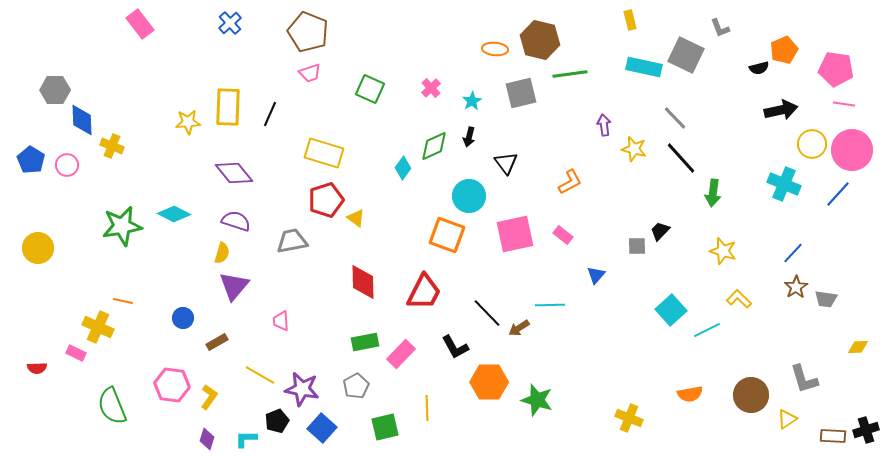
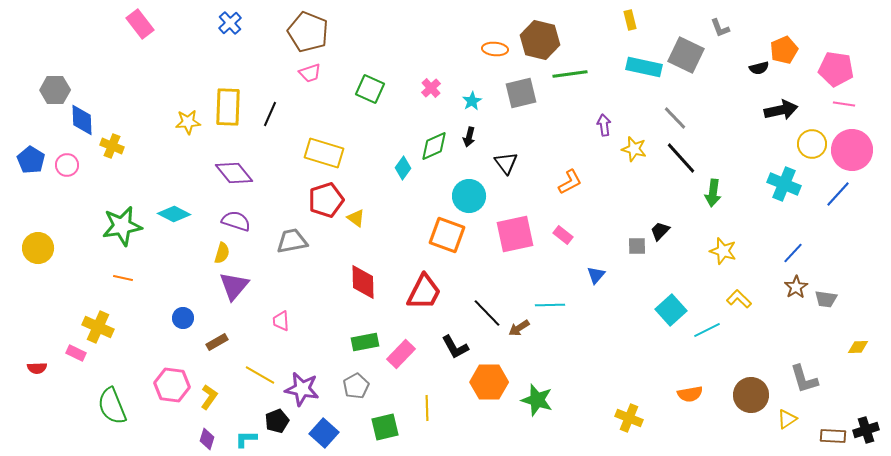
orange line at (123, 301): moved 23 px up
blue square at (322, 428): moved 2 px right, 5 px down
